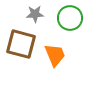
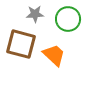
green circle: moved 2 px left, 1 px down
orange trapezoid: moved 1 px left; rotated 25 degrees counterclockwise
